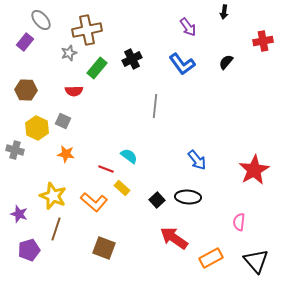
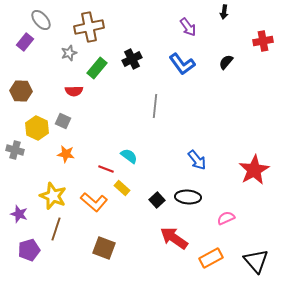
brown cross: moved 2 px right, 3 px up
brown hexagon: moved 5 px left, 1 px down
pink semicircle: moved 13 px left, 4 px up; rotated 60 degrees clockwise
